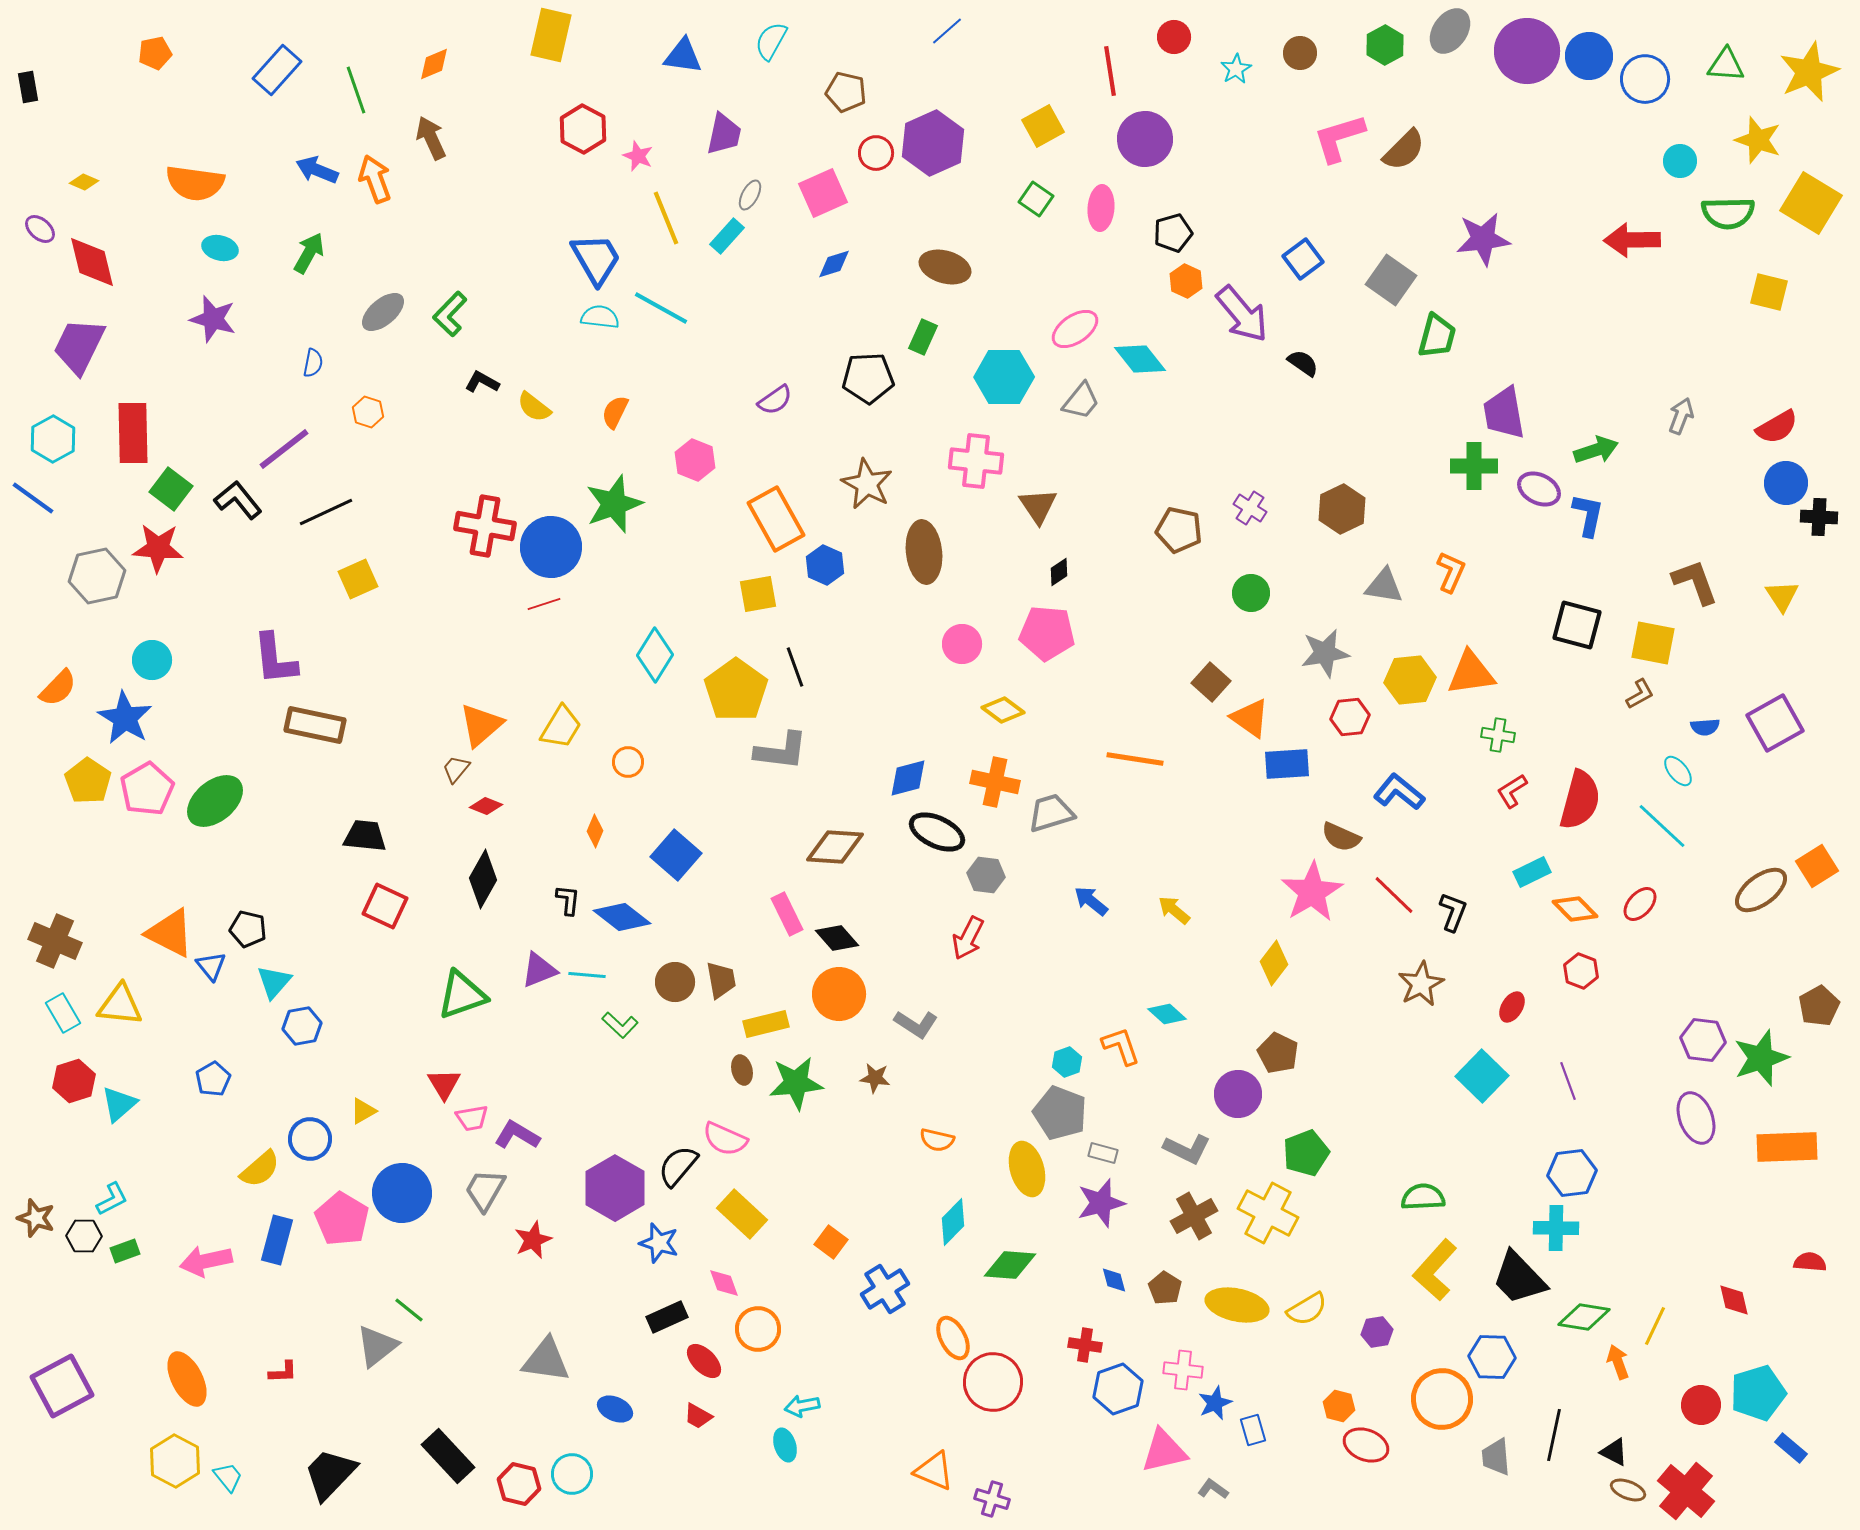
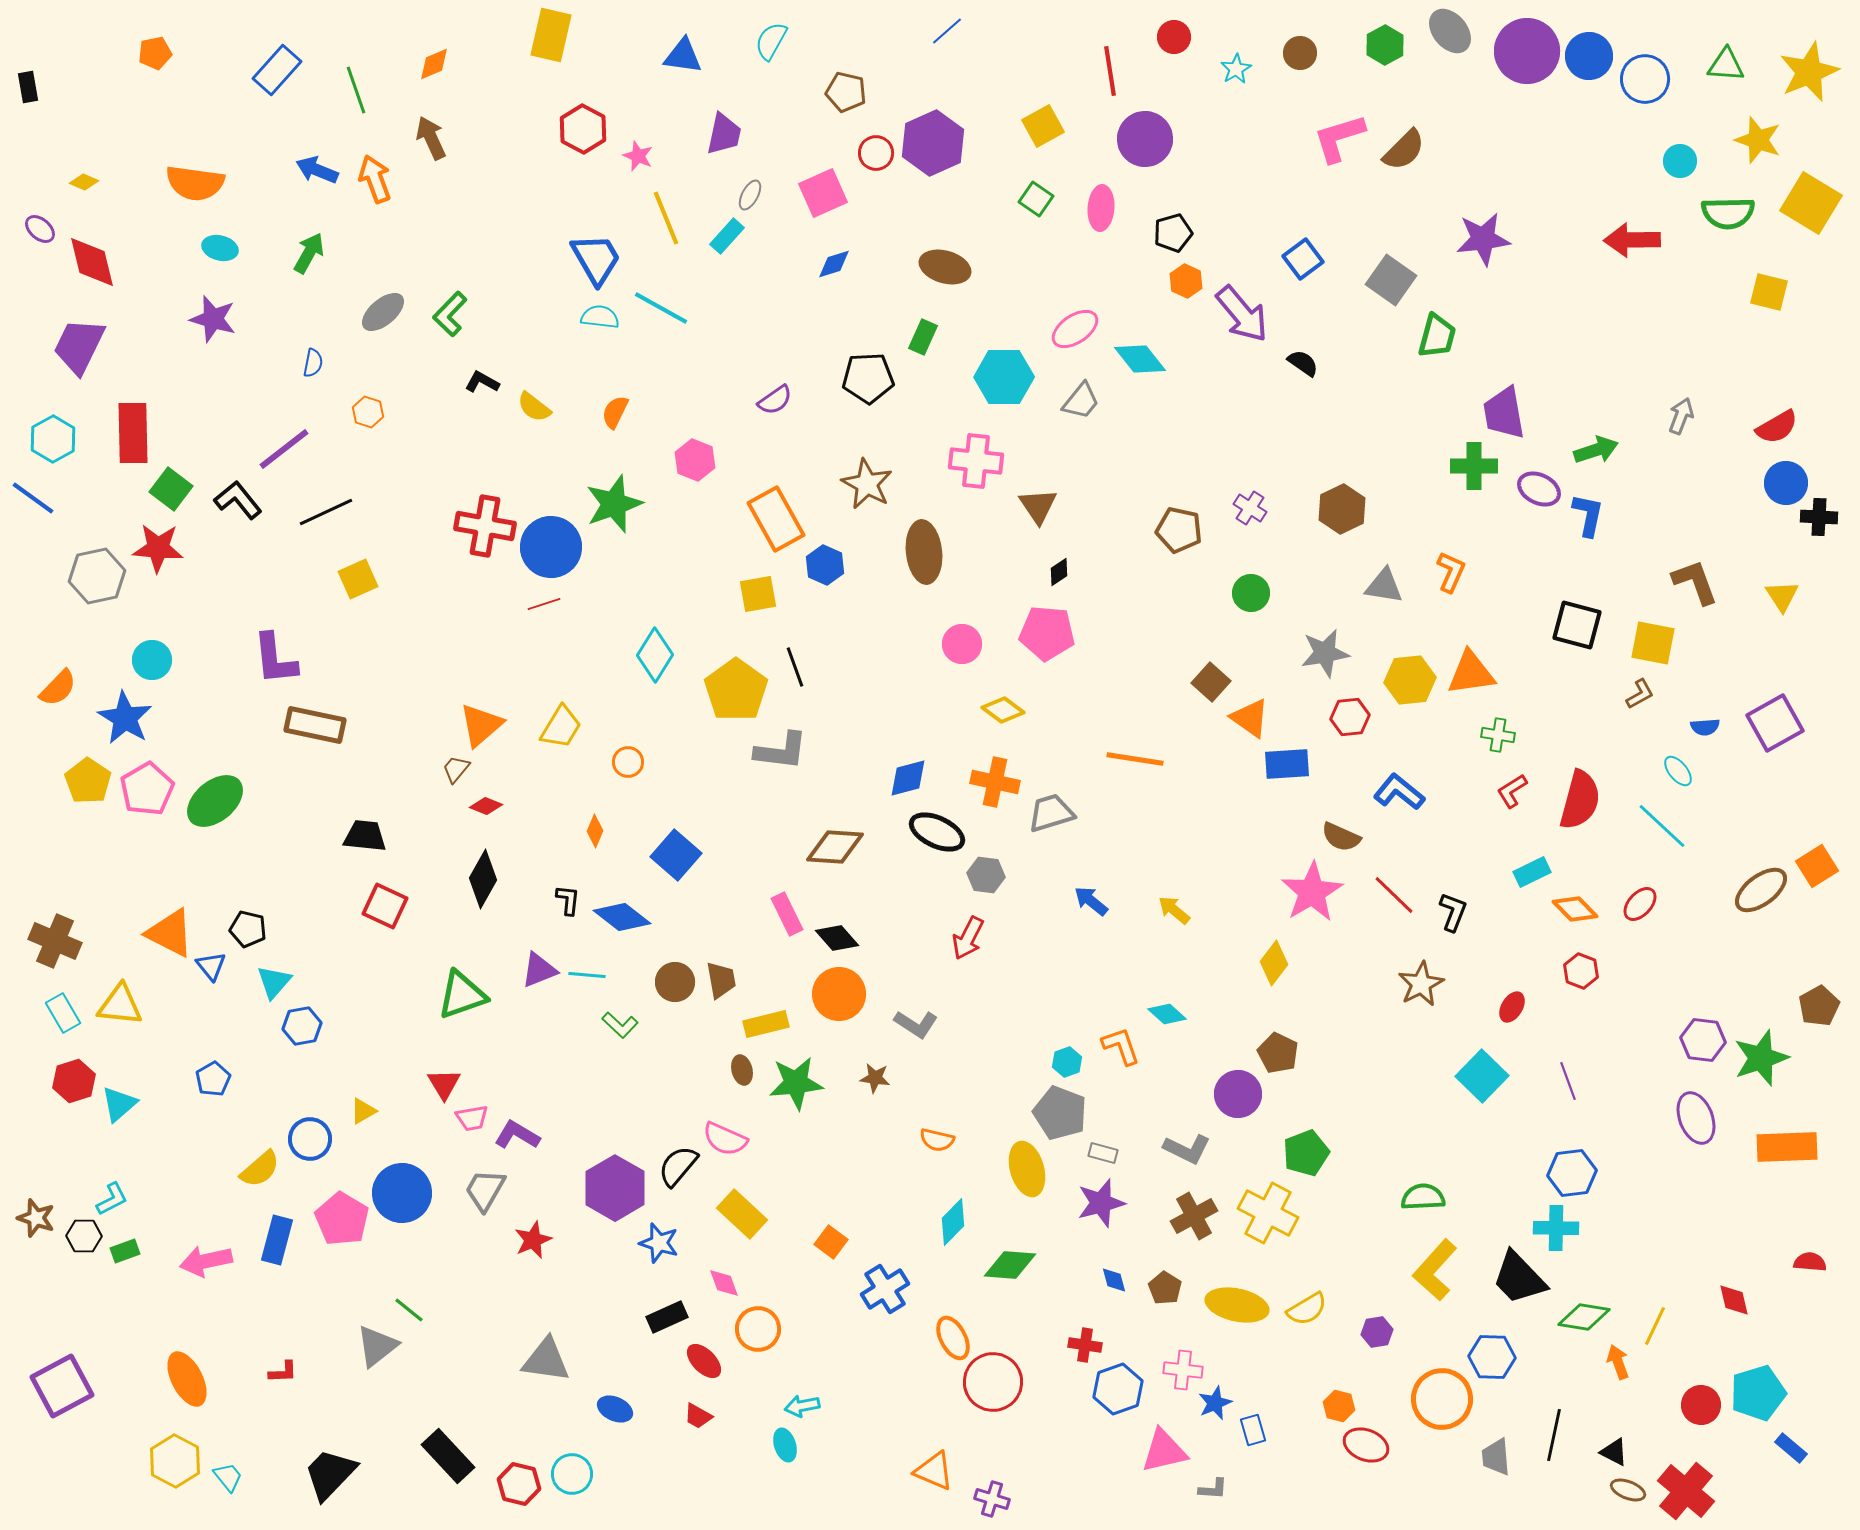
gray ellipse at (1450, 31): rotated 75 degrees counterclockwise
gray L-shape at (1213, 1489): rotated 148 degrees clockwise
